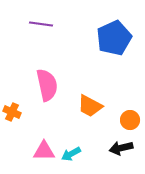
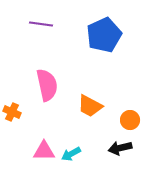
blue pentagon: moved 10 px left, 3 px up
black arrow: moved 1 px left
